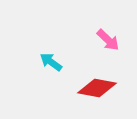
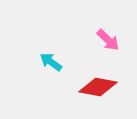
red diamond: moved 1 px right, 1 px up
